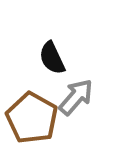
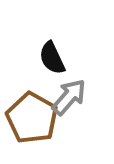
gray arrow: moved 7 px left
